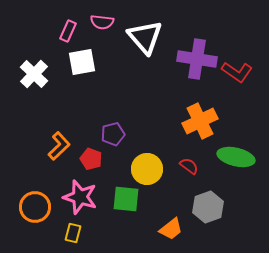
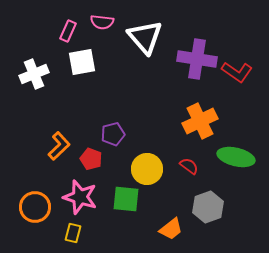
white cross: rotated 24 degrees clockwise
